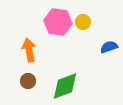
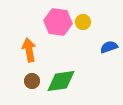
brown circle: moved 4 px right
green diamond: moved 4 px left, 5 px up; rotated 12 degrees clockwise
